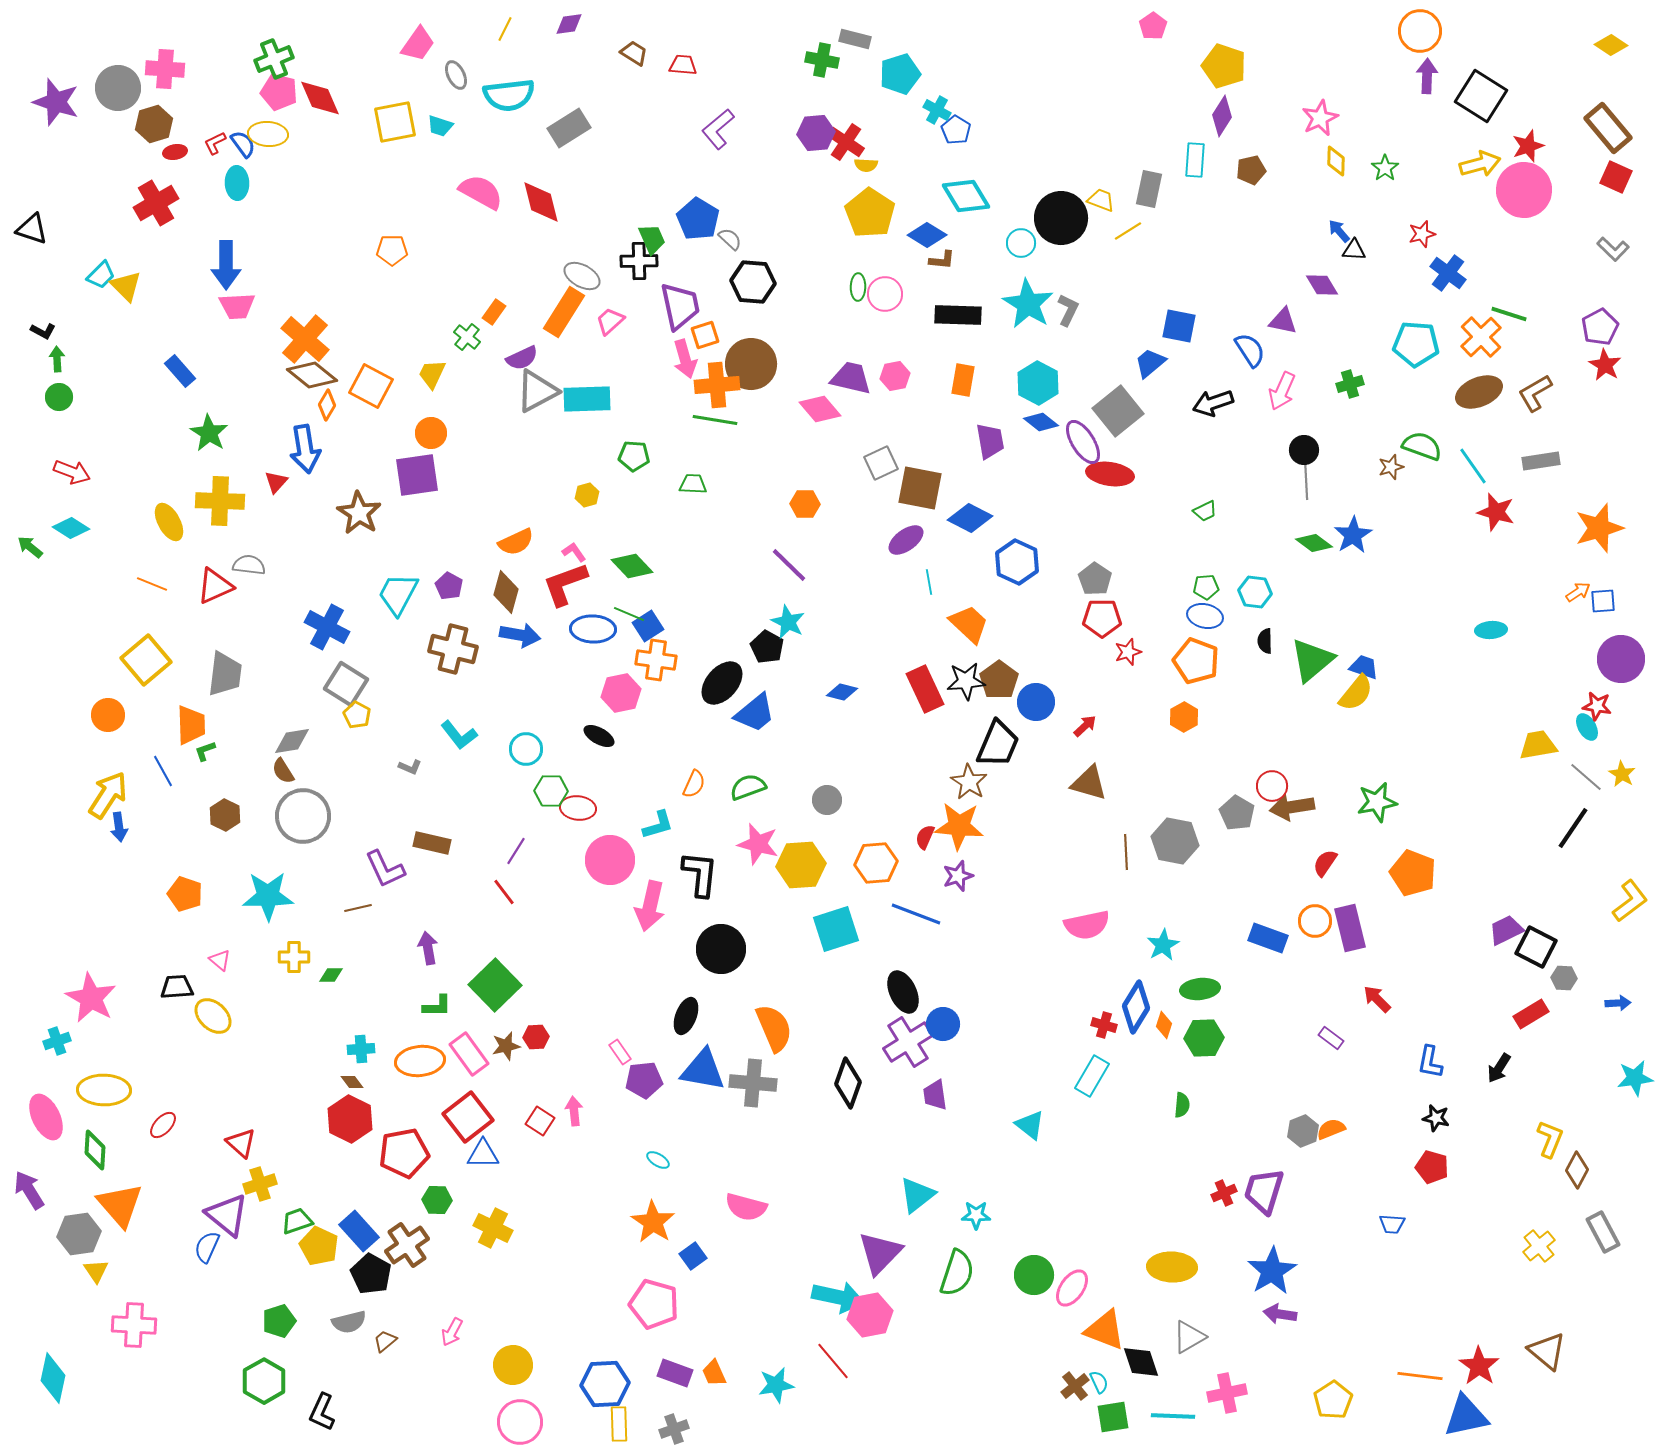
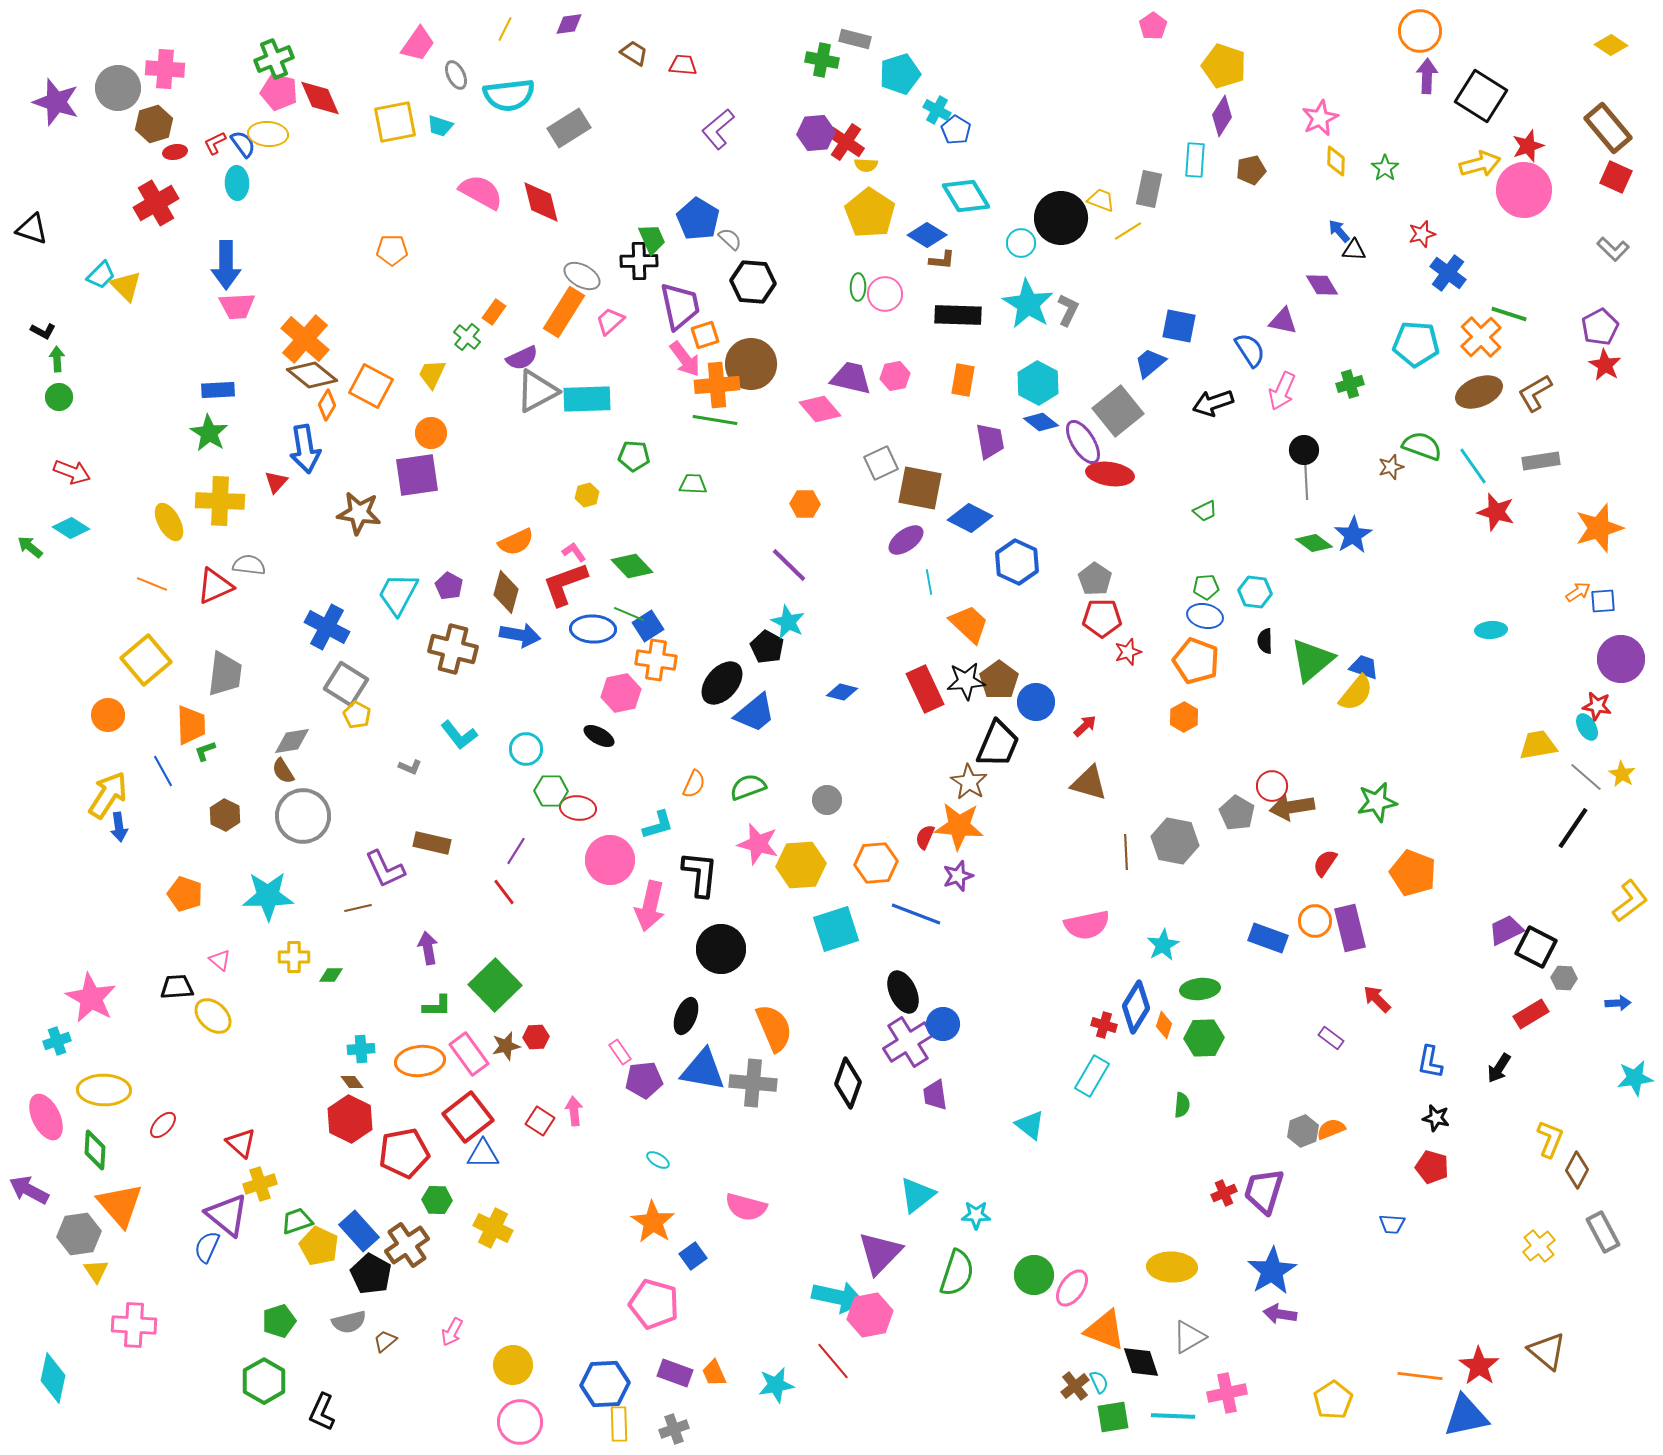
pink arrow at (685, 359): rotated 21 degrees counterclockwise
blue rectangle at (180, 371): moved 38 px right, 19 px down; rotated 52 degrees counterclockwise
brown star at (359, 513): rotated 24 degrees counterclockwise
purple arrow at (29, 1190): rotated 30 degrees counterclockwise
